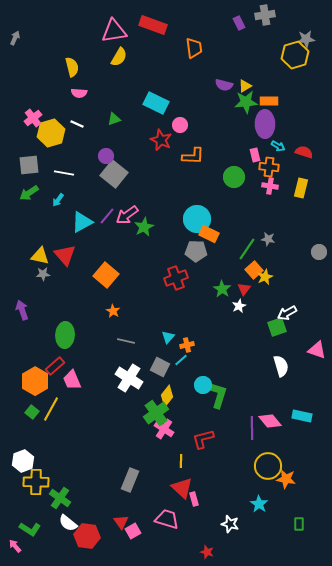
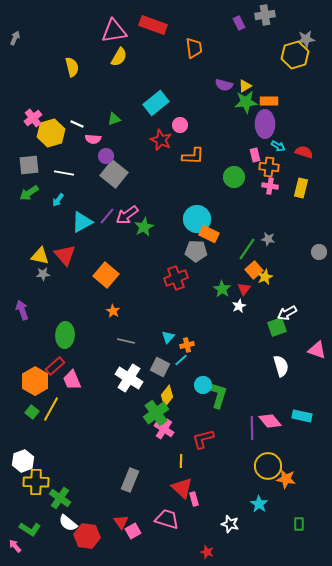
pink semicircle at (79, 93): moved 14 px right, 46 px down
cyan rectangle at (156, 103): rotated 65 degrees counterclockwise
